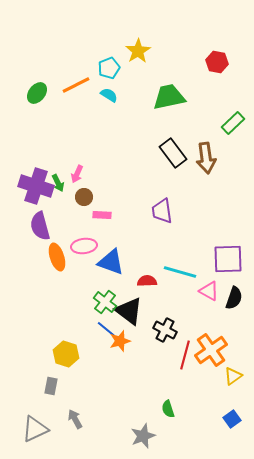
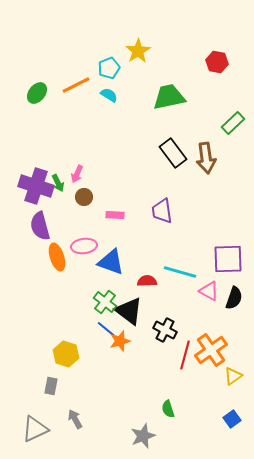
pink rectangle: moved 13 px right
